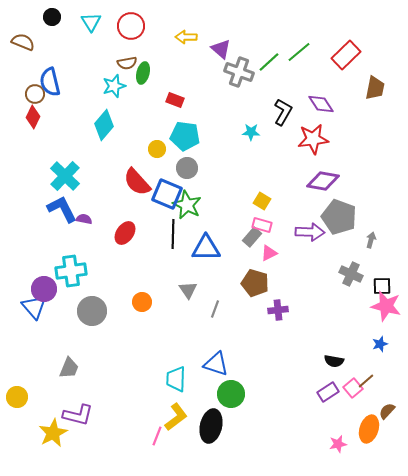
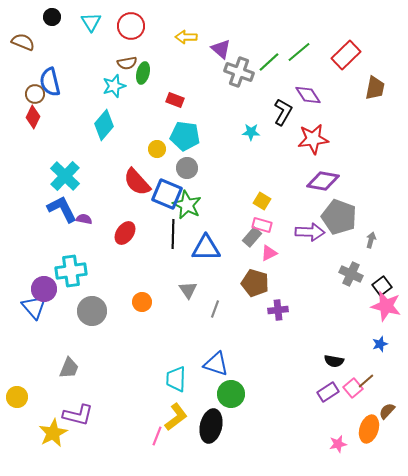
purple diamond at (321, 104): moved 13 px left, 9 px up
black square at (382, 286): rotated 36 degrees counterclockwise
